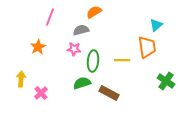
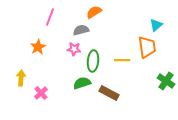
yellow arrow: moved 1 px up
